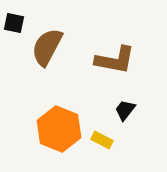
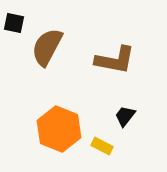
black trapezoid: moved 6 px down
yellow rectangle: moved 6 px down
